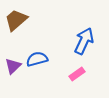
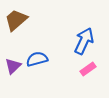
pink rectangle: moved 11 px right, 5 px up
